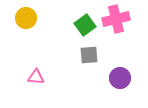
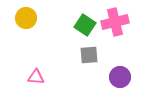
pink cross: moved 1 px left, 3 px down
green square: rotated 20 degrees counterclockwise
purple circle: moved 1 px up
